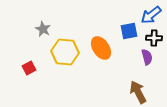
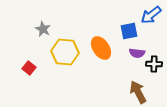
black cross: moved 26 px down
purple semicircle: moved 10 px left, 4 px up; rotated 112 degrees clockwise
red square: rotated 24 degrees counterclockwise
